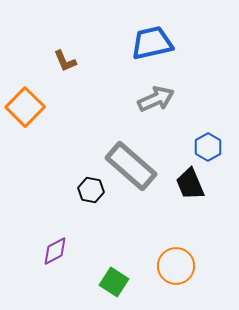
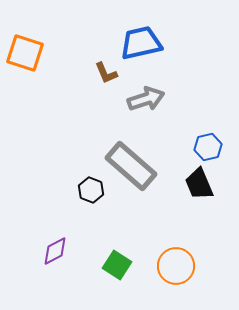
blue trapezoid: moved 11 px left
brown L-shape: moved 41 px right, 12 px down
gray arrow: moved 10 px left; rotated 6 degrees clockwise
orange square: moved 54 px up; rotated 27 degrees counterclockwise
blue hexagon: rotated 16 degrees clockwise
black trapezoid: moved 9 px right
black hexagon: rotated 10 degrees clockwise
green square: moved 3 px right, 17 px up
